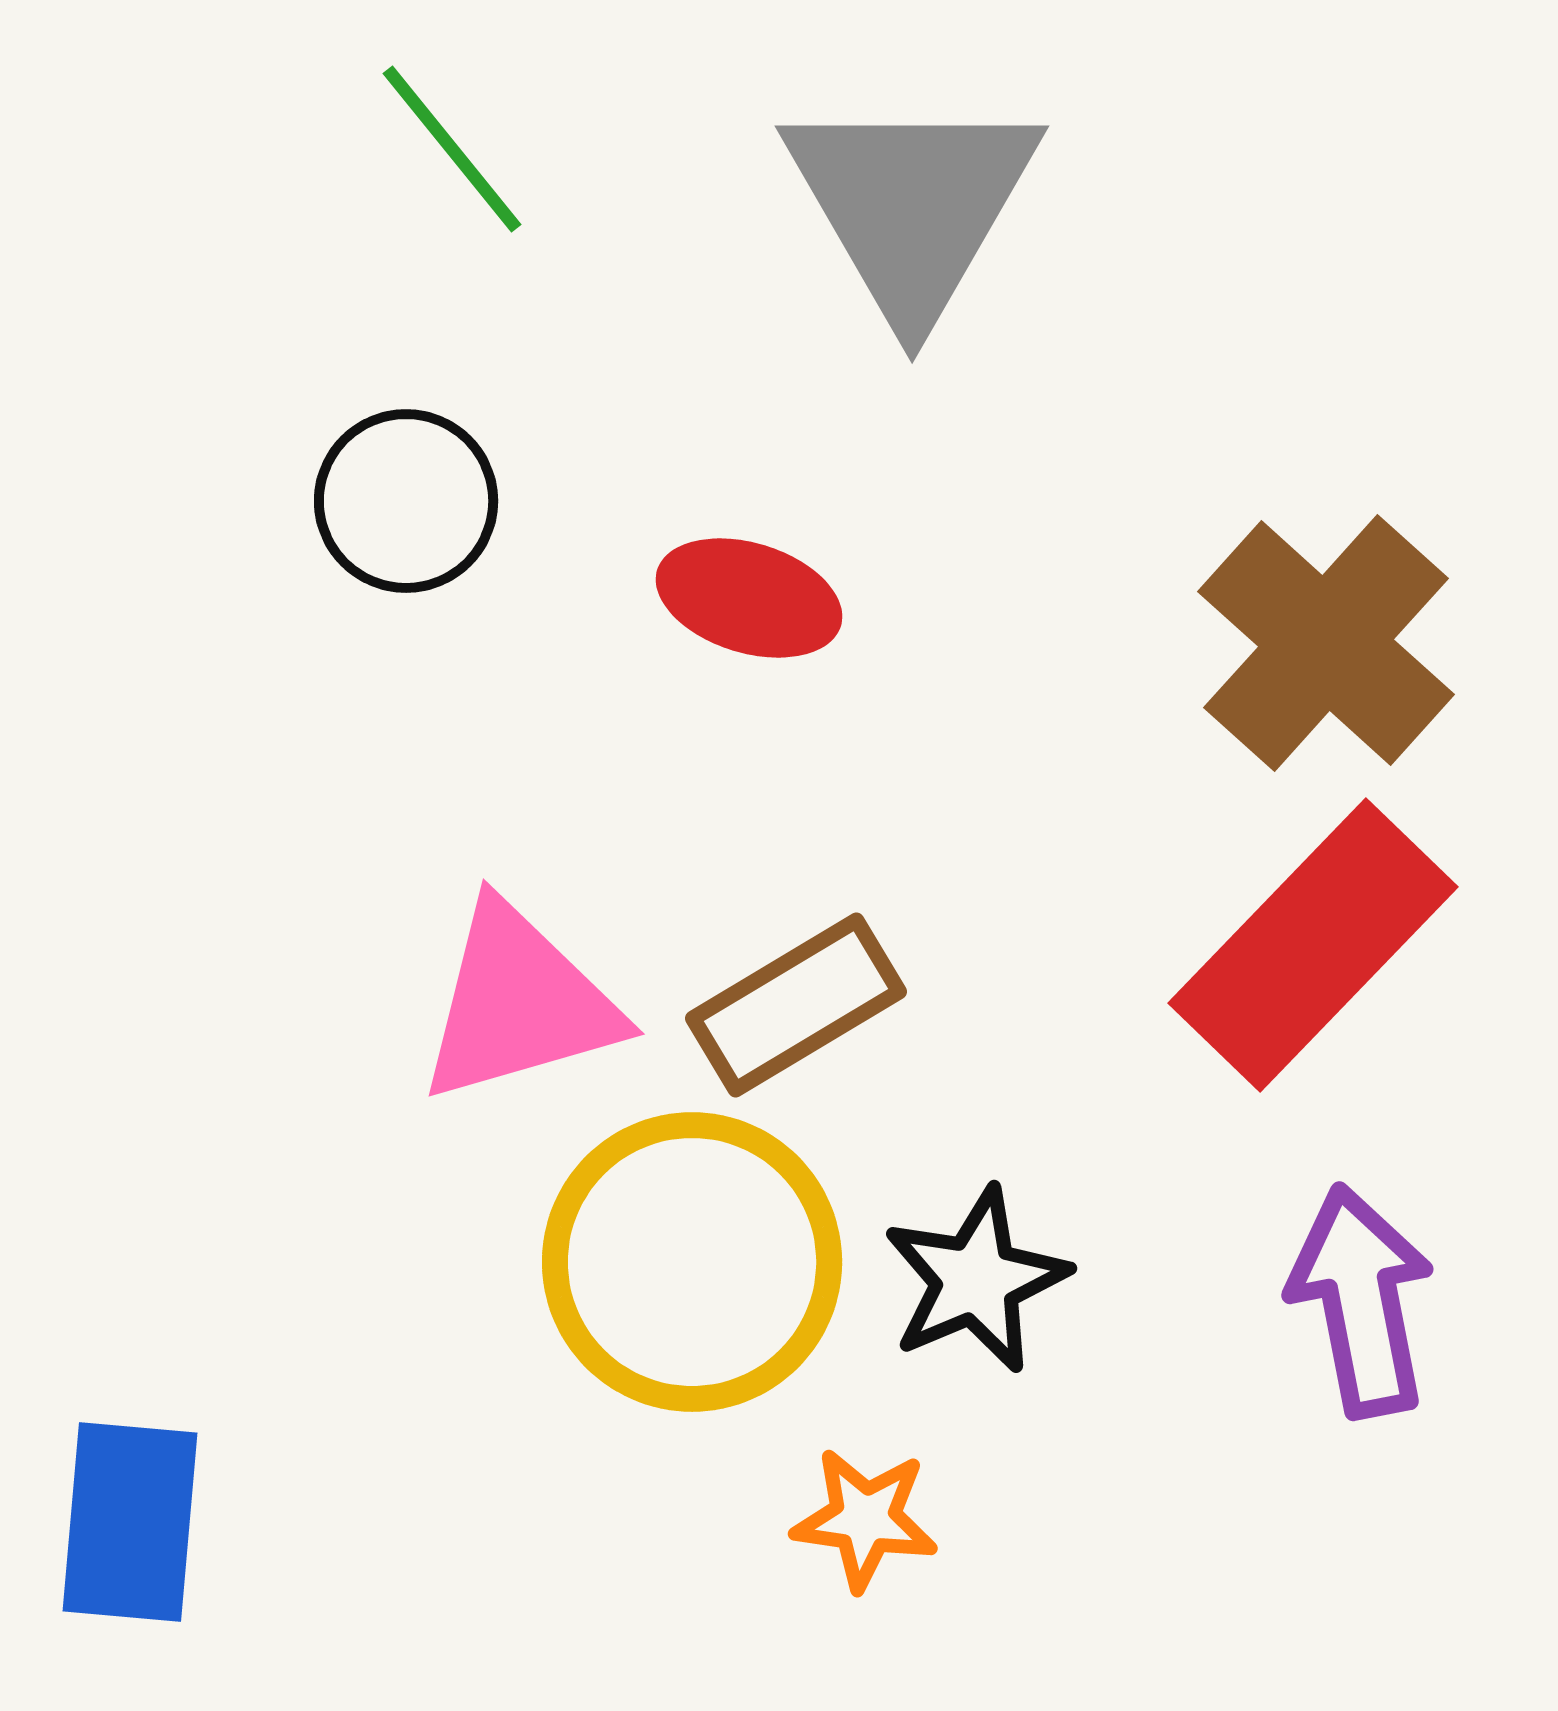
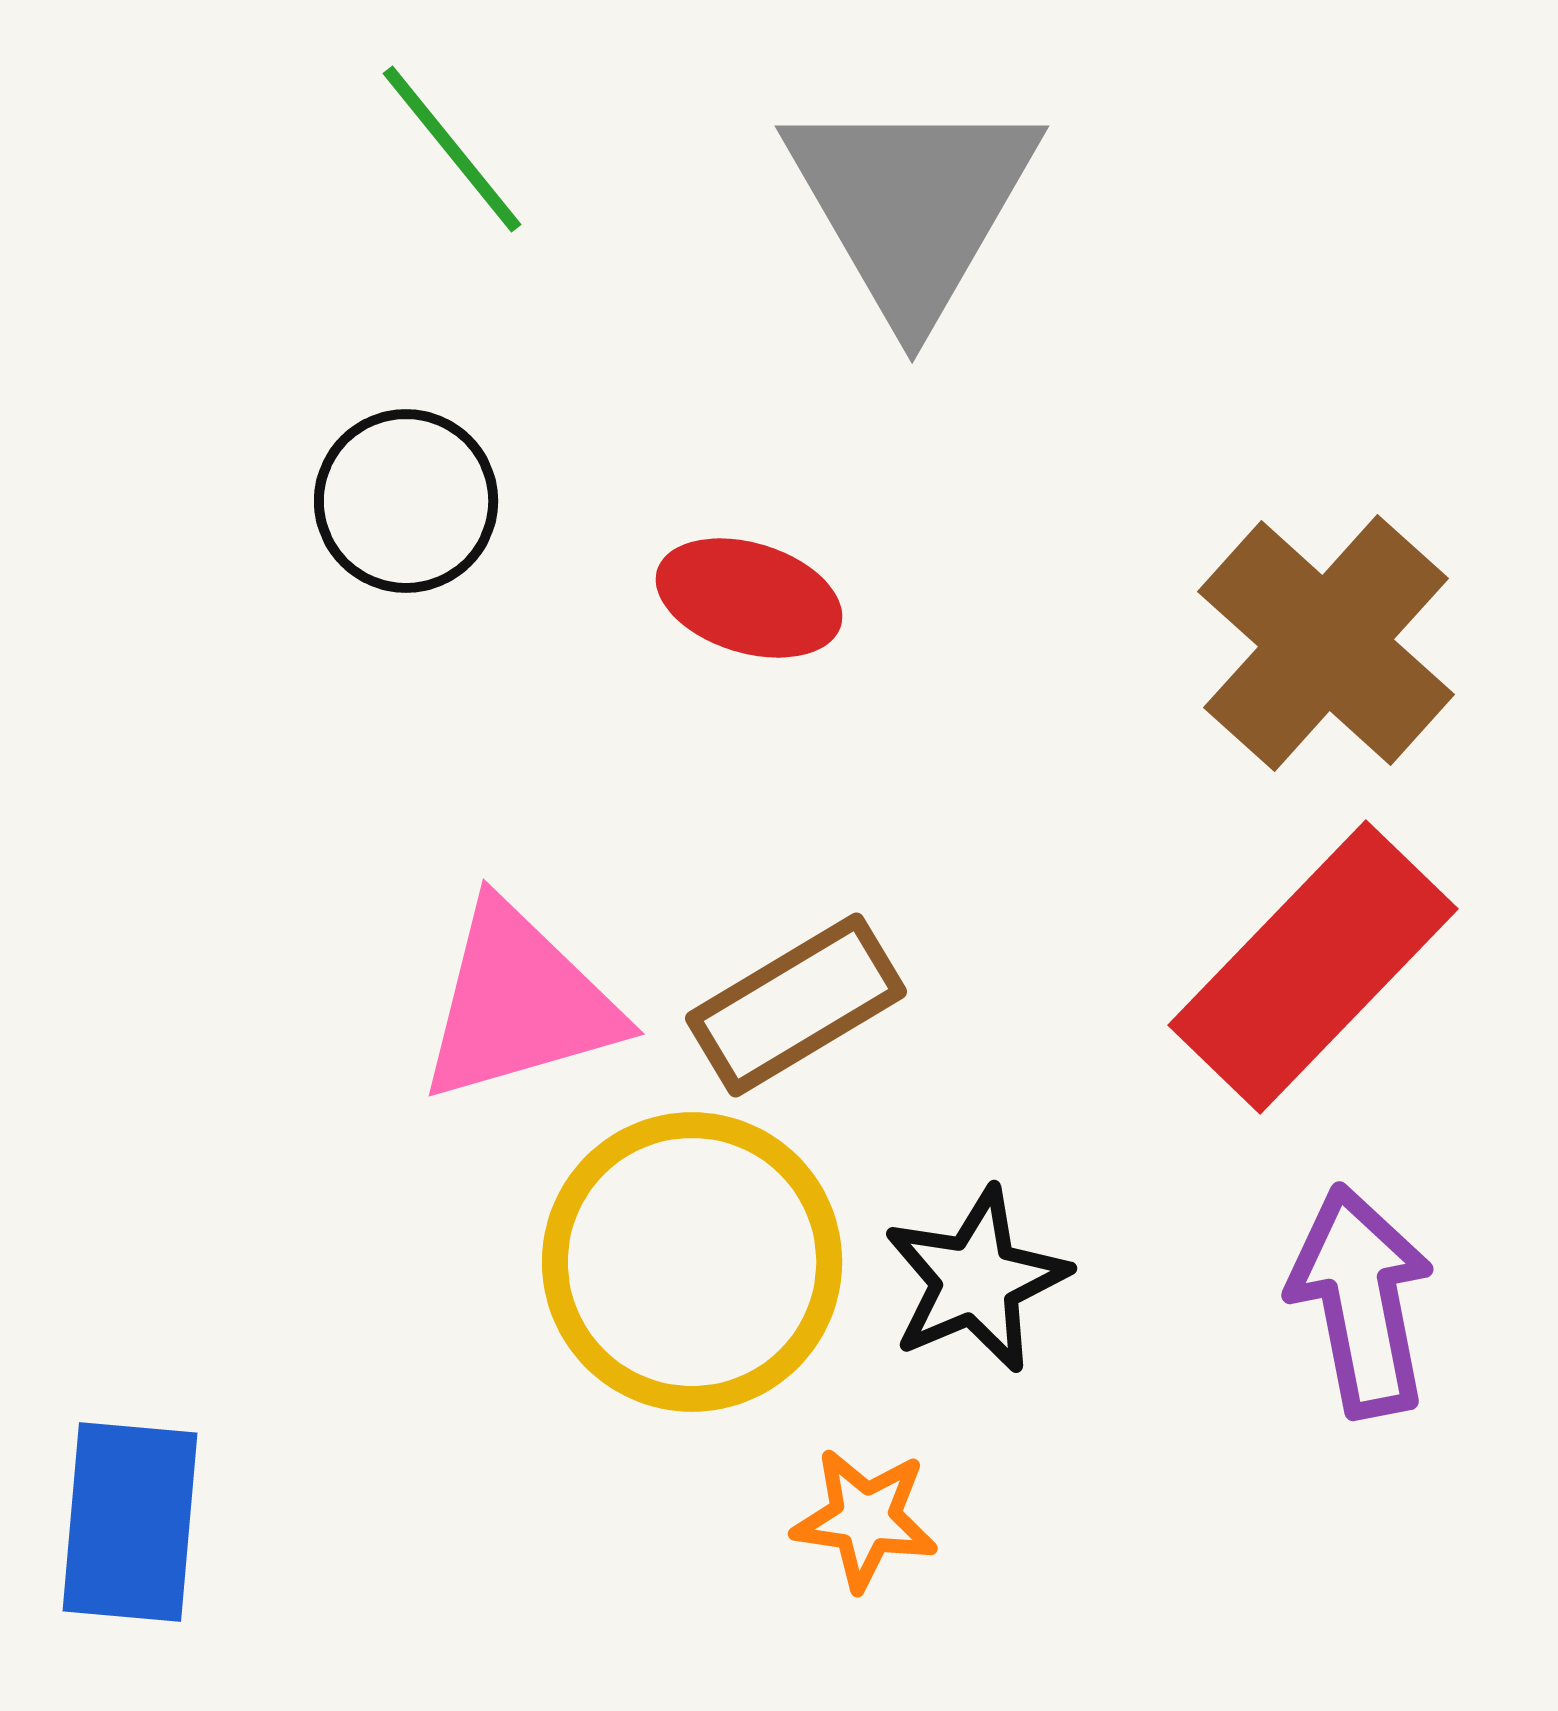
red rectangle: moved 22 px down
